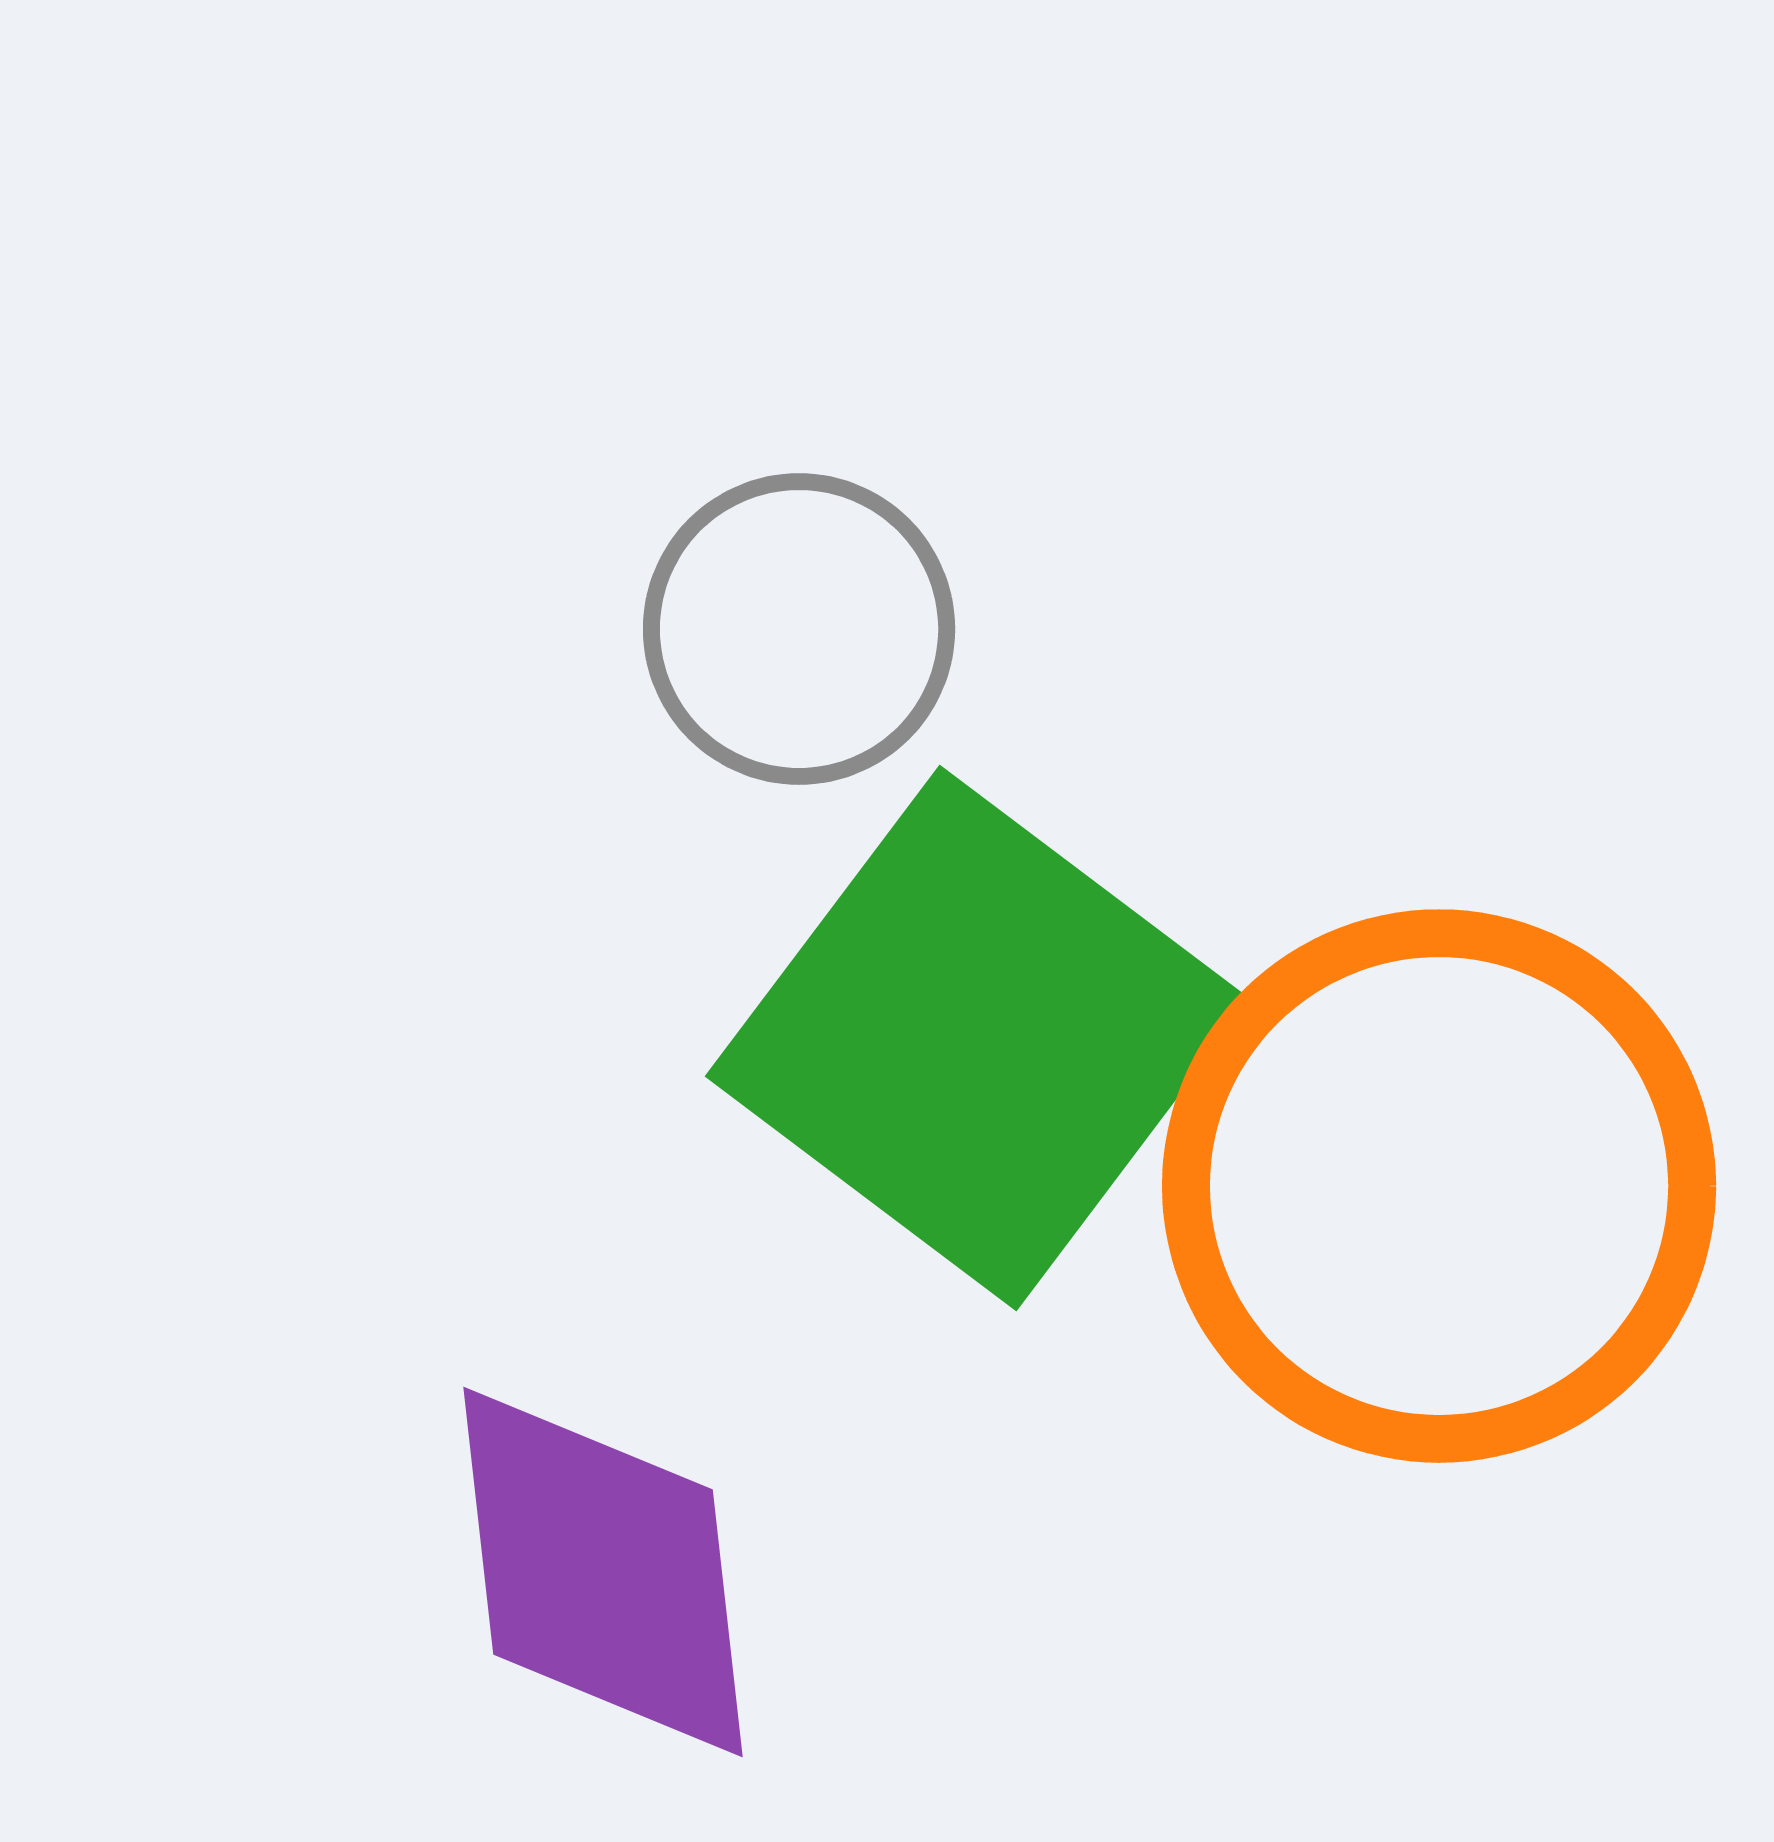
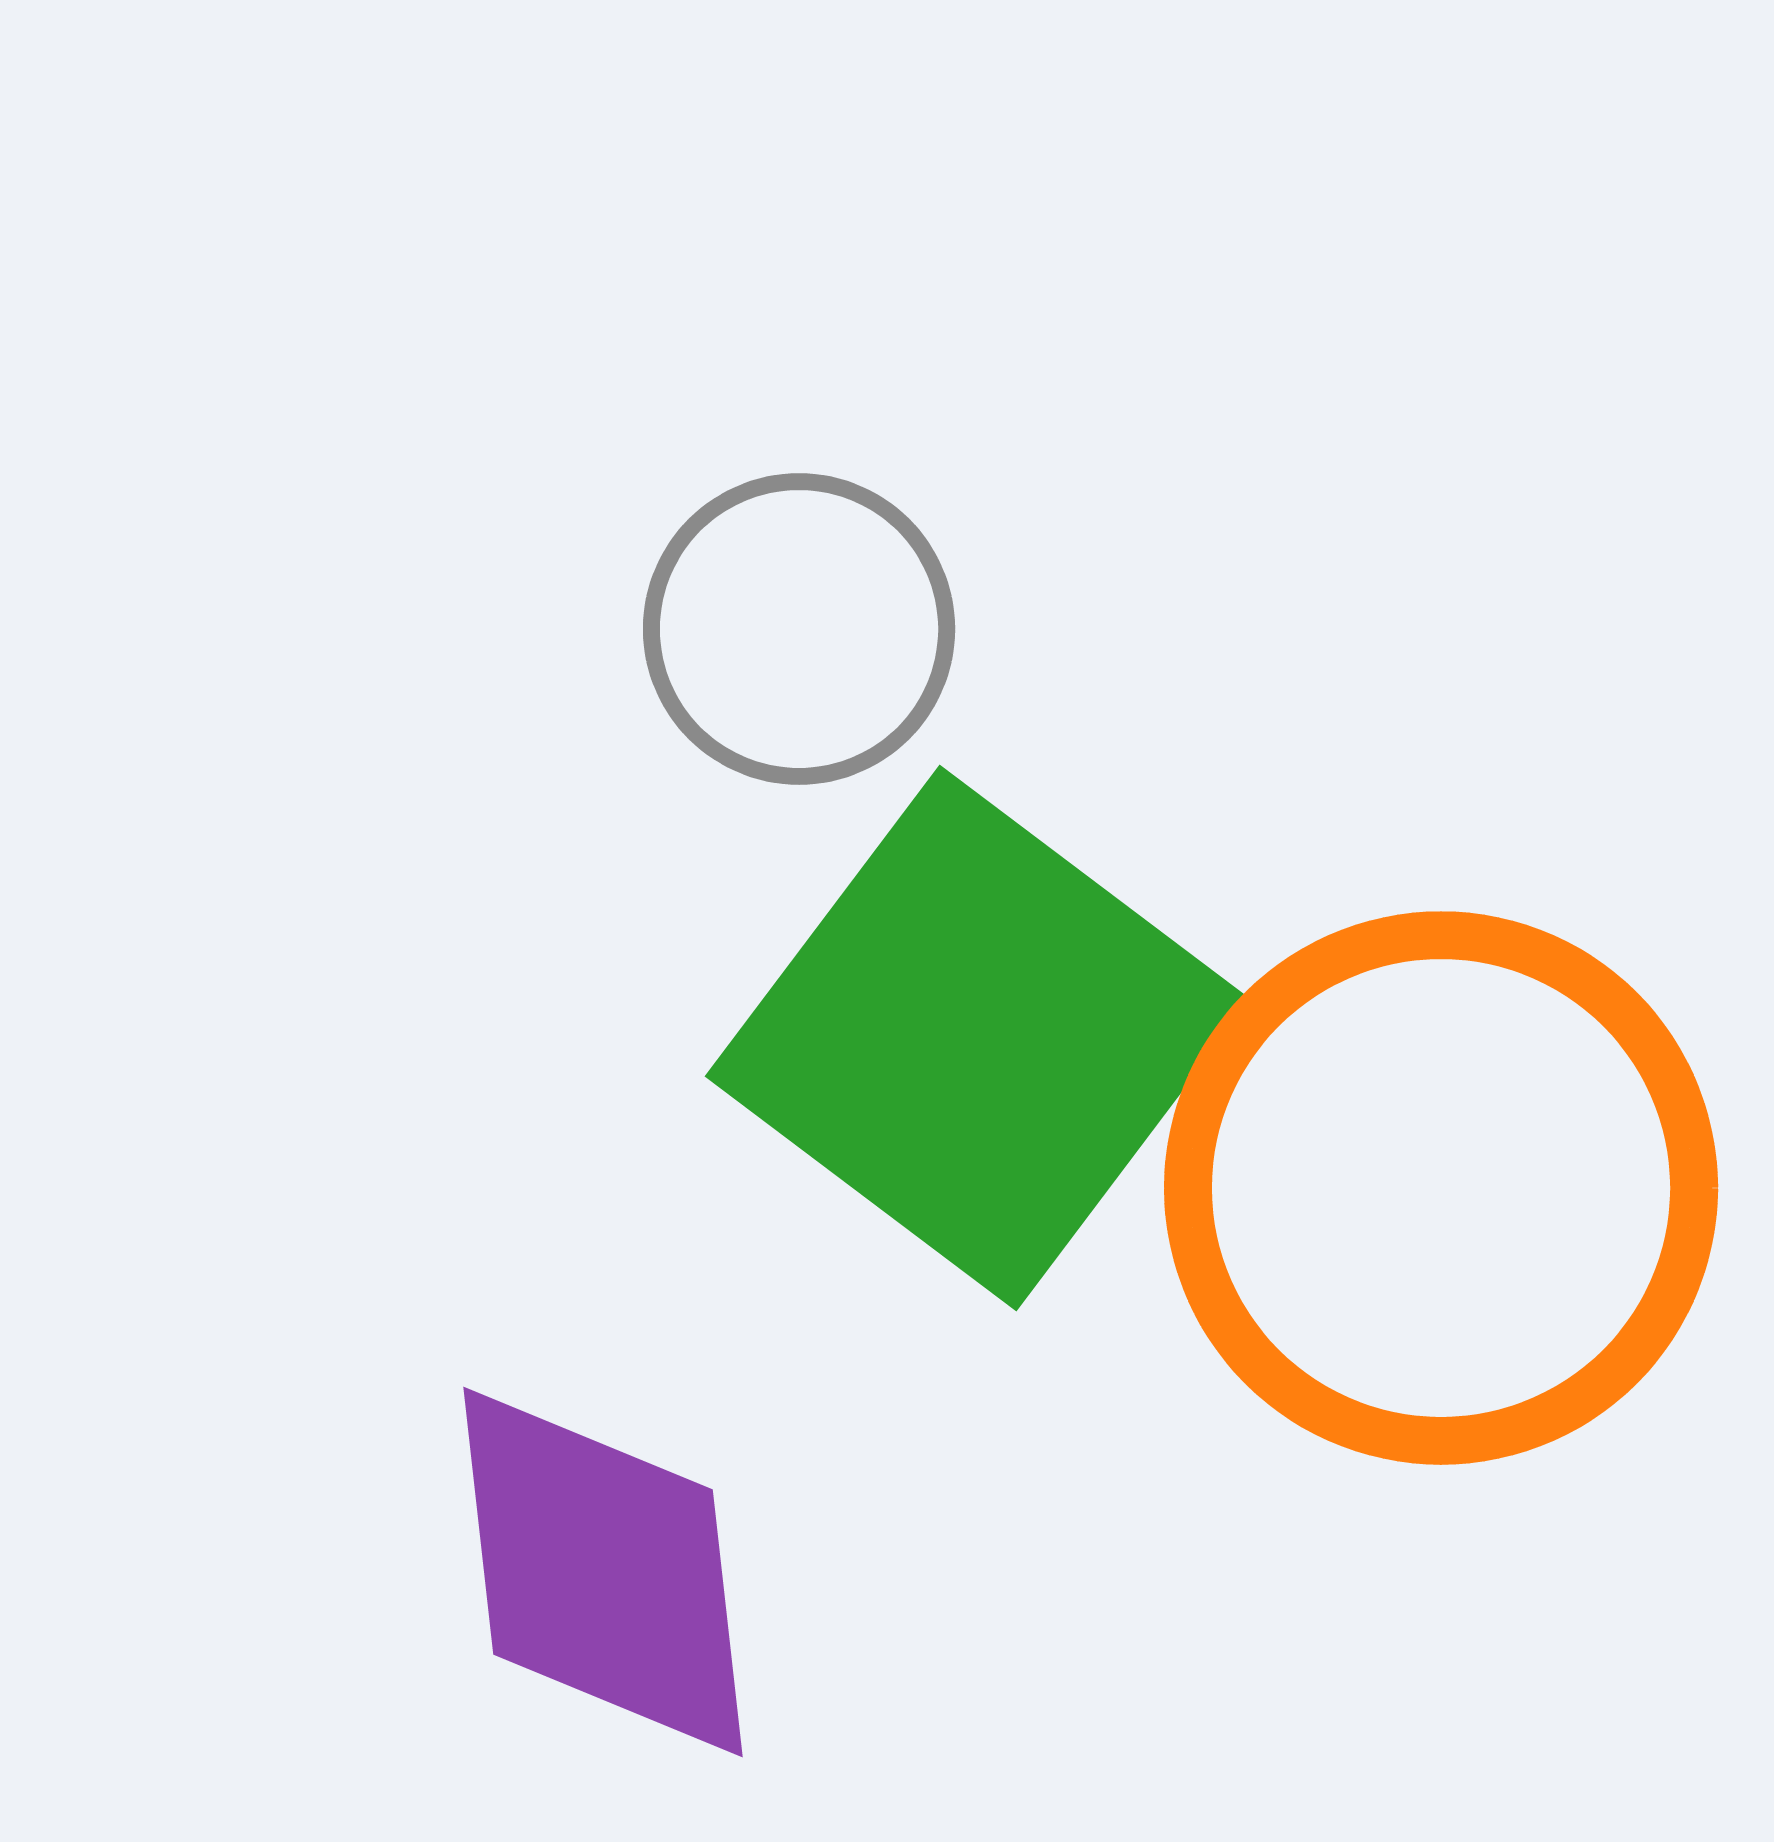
orange circle: moved 2 px right, 2 px down
